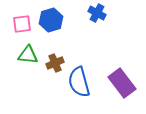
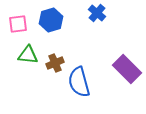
blue cross: rotated 12 degrees clockwise
pink square: moved 4 px left
purple rectangle: moved 5 px right, 14 px up; rotated 8 degrees counterclockwise
